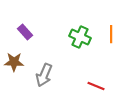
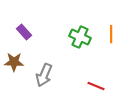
purple rectangle: moved 1 px left
